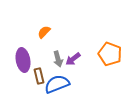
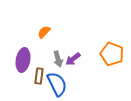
orange pentagon: moved 2 px right
purple ellipse: rotated 20 degrees clockwise
brown rectangle: rotated 21 degrees clockwise
blue semicircle: rotated 85 degrees clockwise
